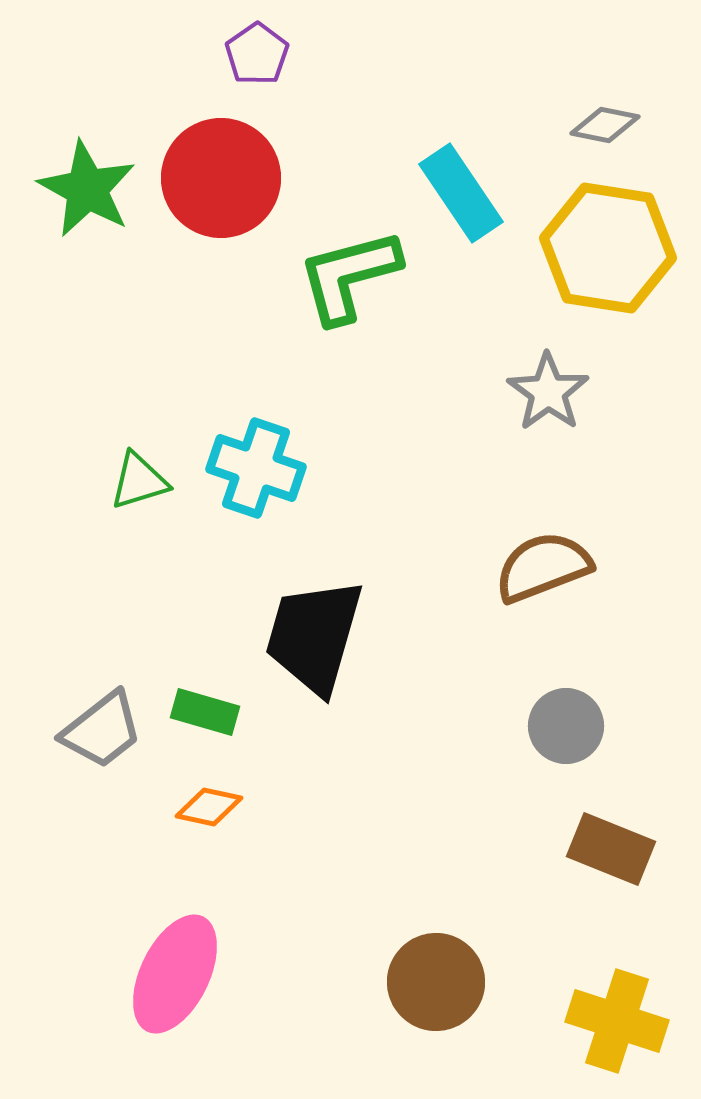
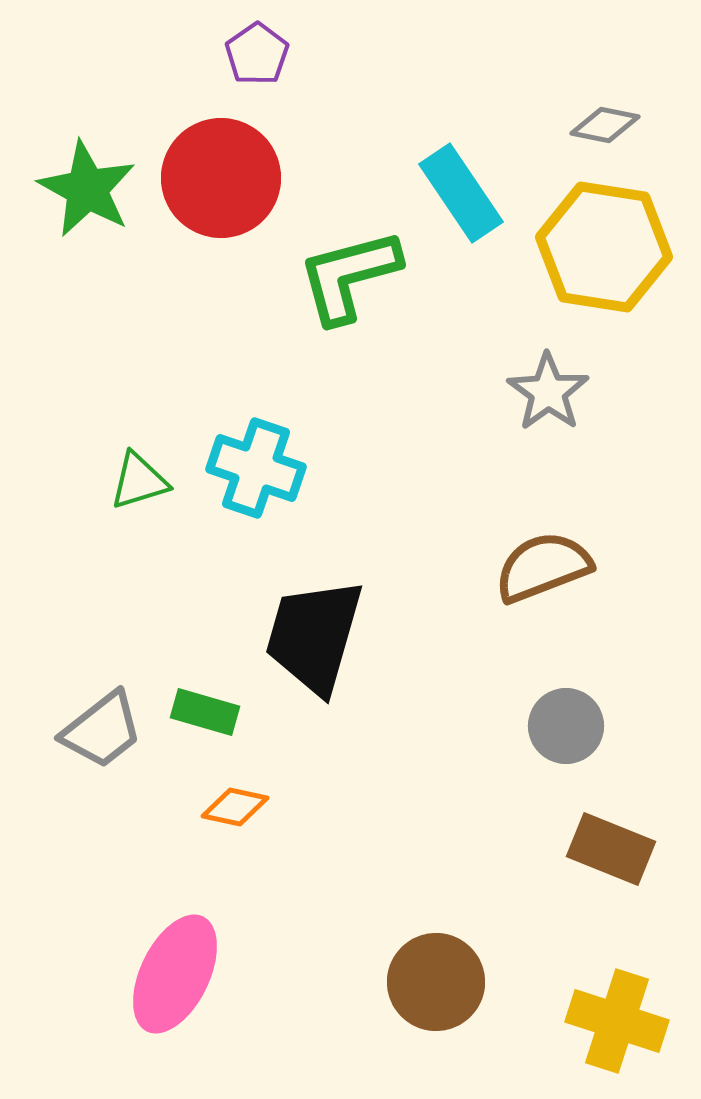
yellow hexagon: moved 4 px left, 1 px up
orange diamond: moved 26 px right
